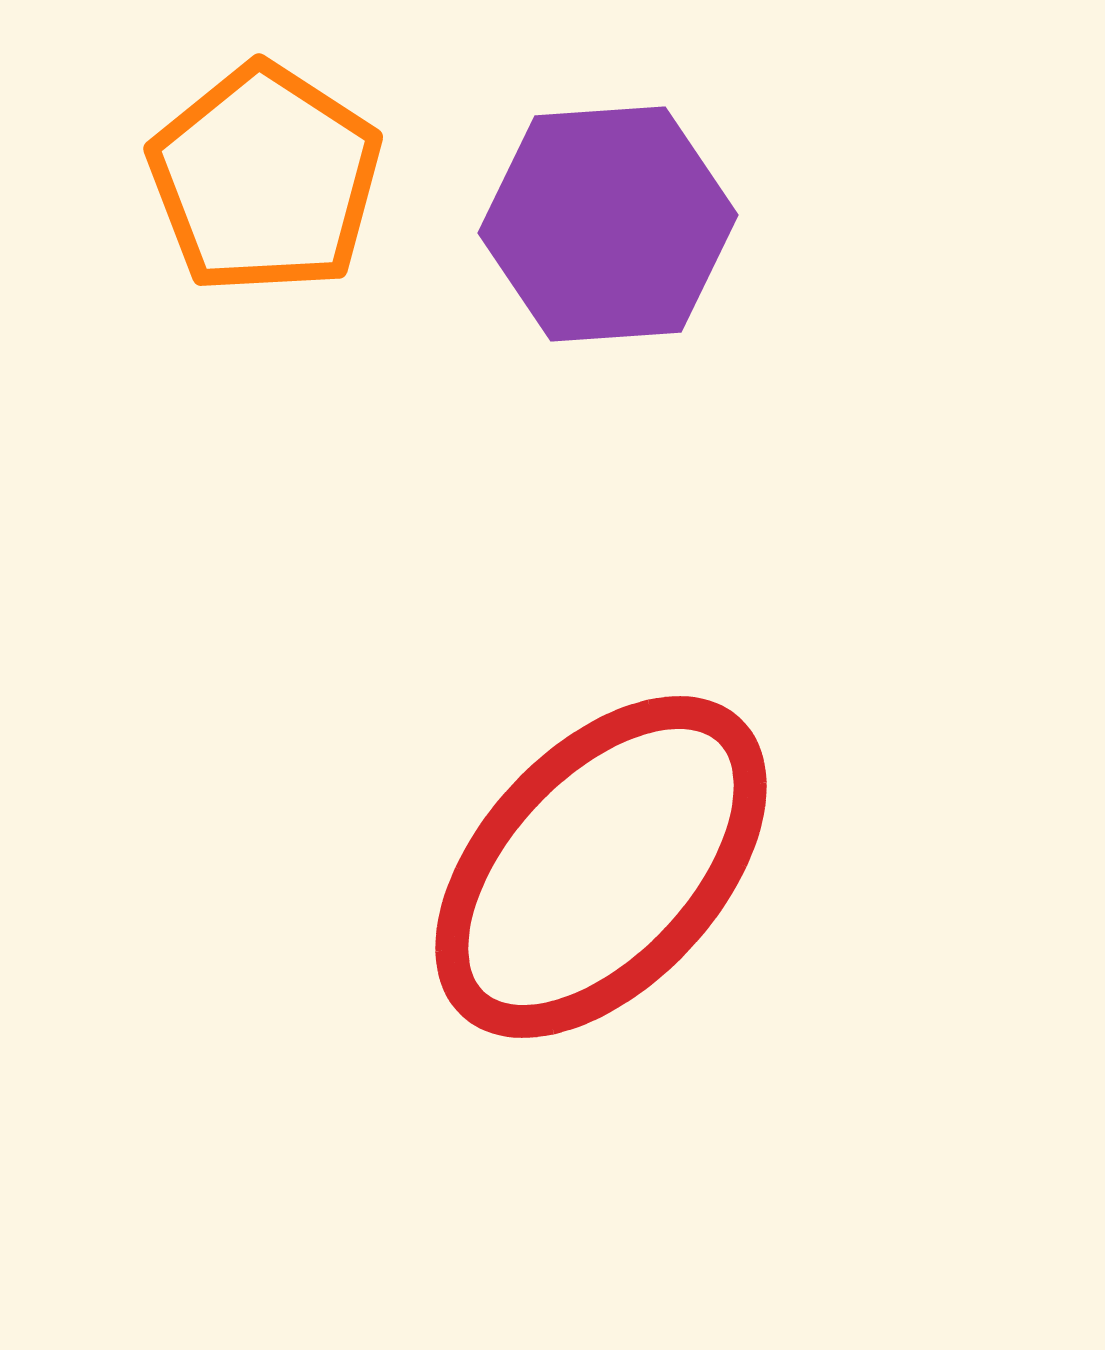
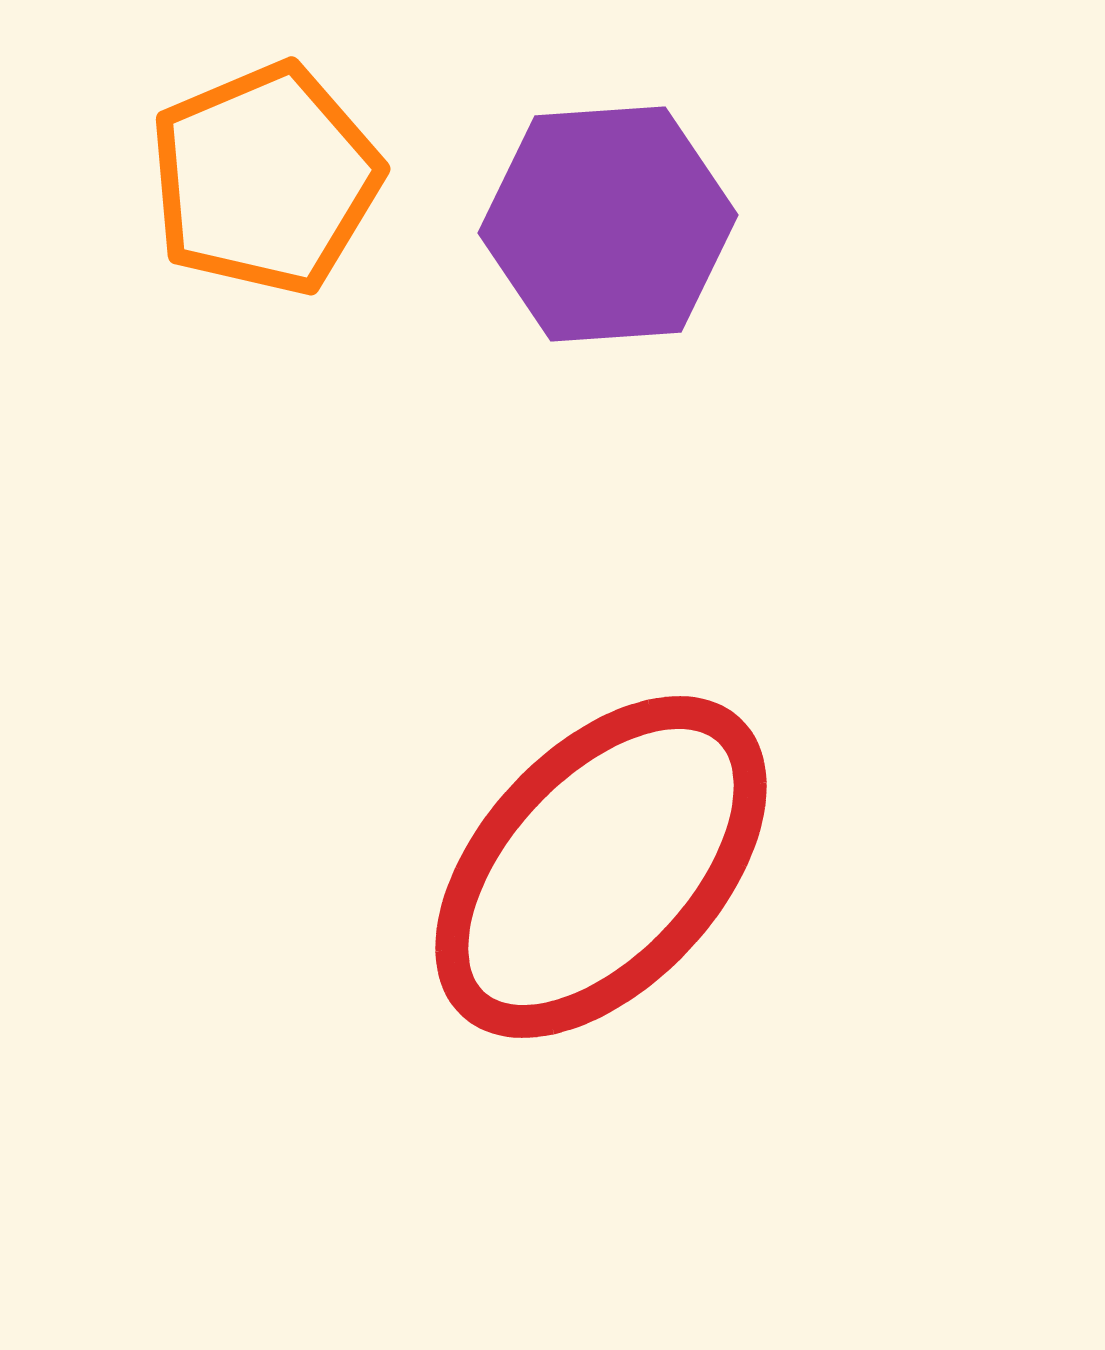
orange pentagon: rotated 16 degrees clockwise
